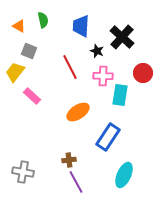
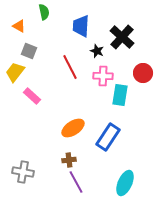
green semicircle: moved 1 px right, 8 px up
orange ellipse: moved 5 px left, 16 px down
cyan ellipse: moved 1 px right, 8 px down
